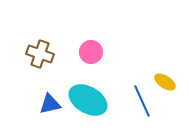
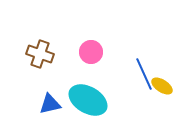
yellow ellipse: moved 3 px left, 4 px down
blue line: moved 2 px right, 27 px up
